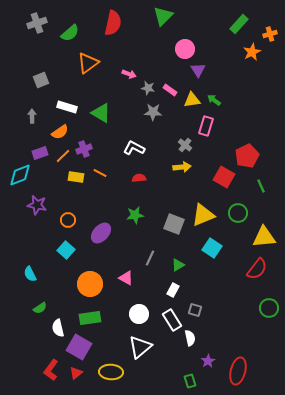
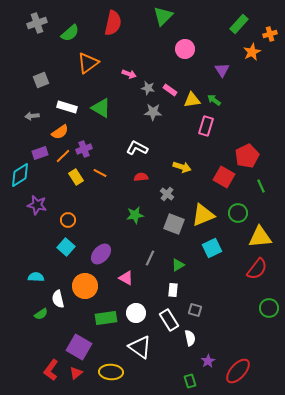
purple triangle at (198, 70): moved 24 px right
green triangle at (101, 113): moved 5 px up
gray arrow at (32, 116): rotated 96 degrees counterclockwise
gray cross at (185, 145): moved 18 px left, 49 px down
white L-shape at (134, 148): moved 3 px right
yellow arrow at (182, 167): rotated 24 degrees clockwise
cyan diamond at (20, 175): rotated 10 degrees counterclockwise
yellow rectangle at (76, 177): rotated 49 degrees clockwise
red semicircle at (139, 178): moved 2 px right, 1 px up
purple ellipse at (101, 233): moved 21 px down
yellow triangle at (264, 237): moved 4 px left
cyan square at (212, 248): rotated 30 degrees clockwise
cyan square at (66, 250): moved 3 px up
cyan semicircle at (30, 274): moved 6 px right, 3 px down; rotated 119 degrees clockwise
orange circle at (90, 284): moved 5 px left, 2 px down
white rectangle at (173, 290): rotated 24 degrees counterclockwise
green semicircle at (40, 308): moved 1 px right, 6 px down
white circle at (139, 314): moved 3 px left, 1 px up
green rectangle at (90, 318): moved 16 px right
white rectangle at (172, 320): moved 3 px left
white semicircle at (58, 328): moved 29 px up
white triangle at (140, 347): rotated 45 degrees counterclockwise
red ellipse at (238, 371): rotated 28 degrees clockwise
